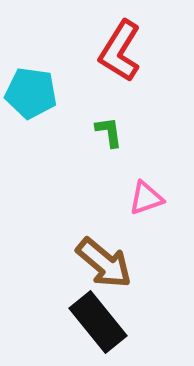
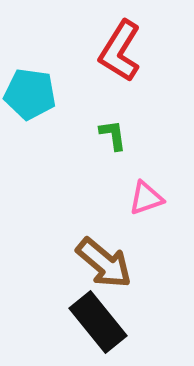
cyan pentagon: moved 1 px left, 1 px down
green L-shape: moved 4 px right, 3 px down
